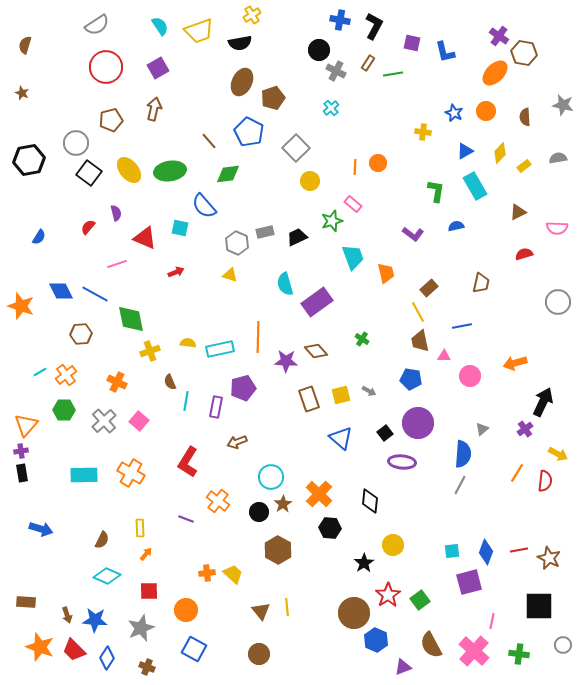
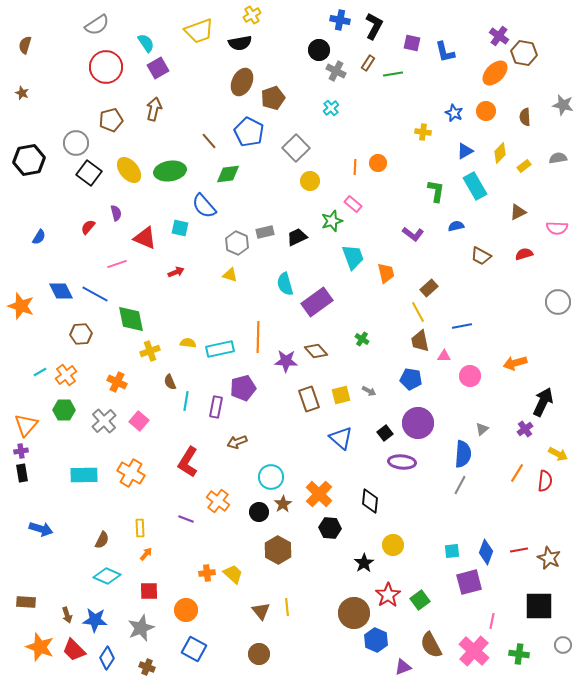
cyan semicircle at (160, 26): moved 14 px left, 17 px down
brown trapezoid at (481, 283): moved 27 px up; rotated 105 degrees clockwise
